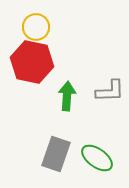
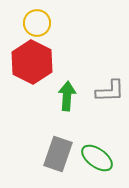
yellow circle: moved 1 px right, 4 px up
red hexagon: rotated 15 degrees clockwise
gray rectangle: moved 2 px right
